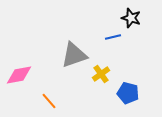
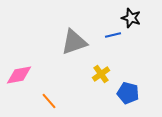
blue line: moved 2 px up
gray triangle: moved 13 px up
